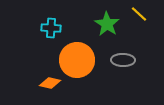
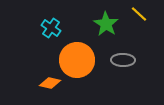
green star: moved 1 px left
cyan cross: rotated 30 degrees clockwise
